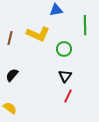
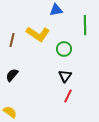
yellow L-shape: rotated 10 degrees clockwise
brown line: moved 2 px right, 2 px down
yellow semicircle: moved 4 px down
